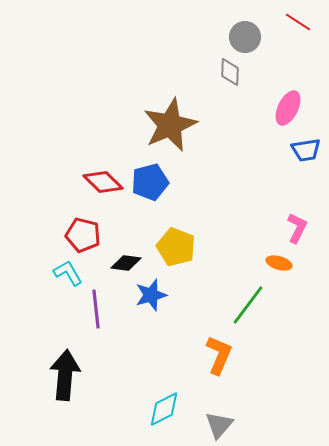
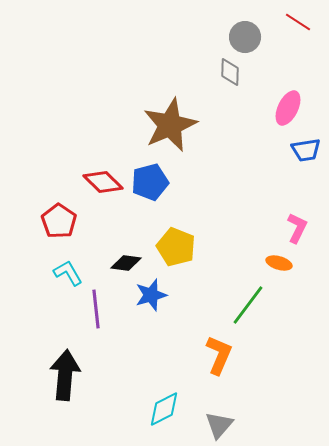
red pentagon: moved 24 px left, 14 px up; rotated 20 degrees clockwise
